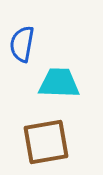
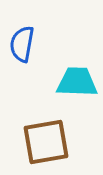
cyan trapezoid: moved 18 px right, 1 px up
